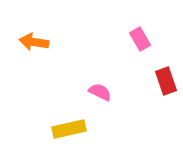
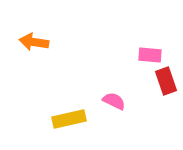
pink rectangle: moved 10 px right, 16 px down; rotated 55 degrees counterclockwise
pink semicircle: moved 14 px right, 9 px down
yellow rectangle: moved 10 px up
